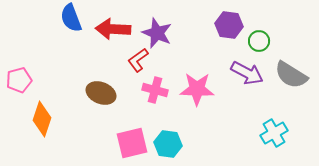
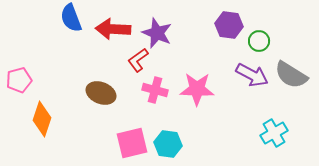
purple arrow: moved 5 px right, 2 px down
